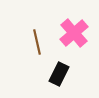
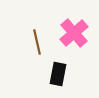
black rectangle: moved 1 px left; rotated 15 degrees counterclockwise
